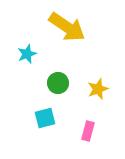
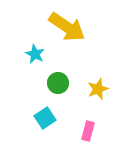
cyan star: moved 8 px right; rotated 24 degrees counterclockwise
cyan square: rotated 20 degrees counterclockwise
